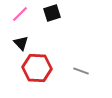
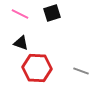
pink line: rotated 72 degrees clockwise
black triangle: rotated 28 degrees counterclockwise
